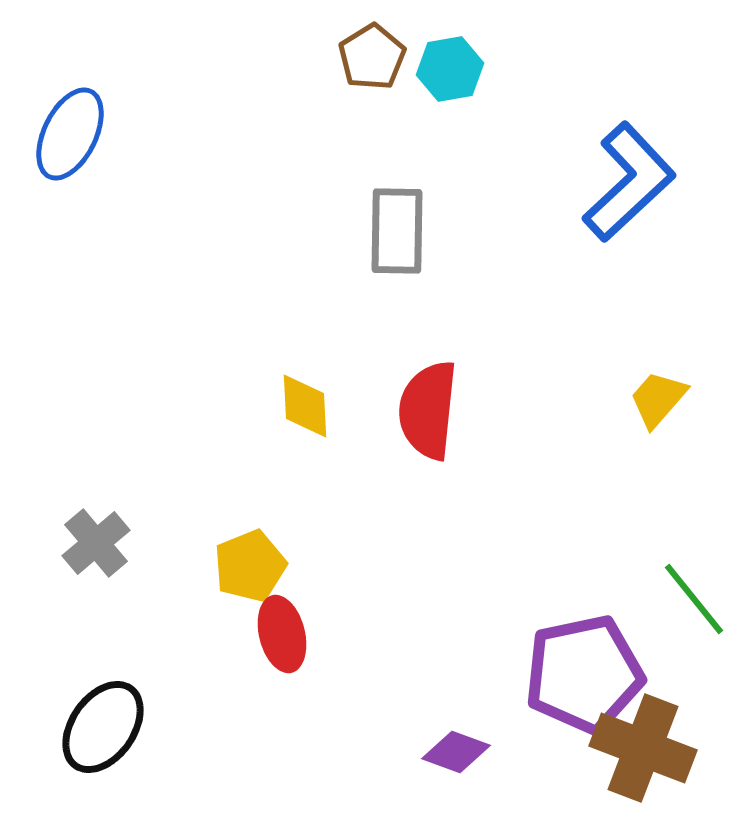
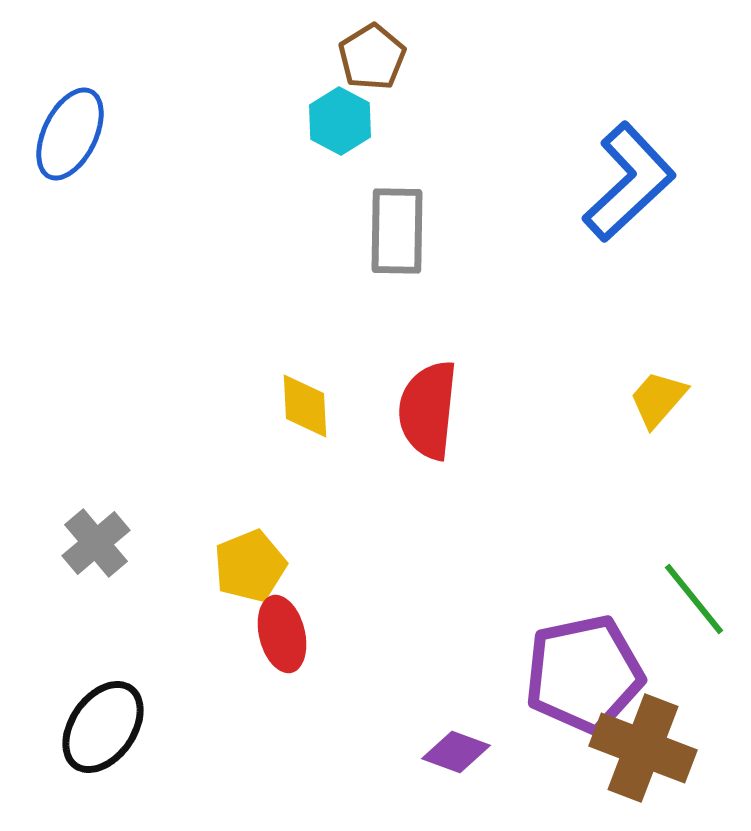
cyan hexagon: moved 110 px left, 52 px down; rotated 22 degrees counterclockwise
